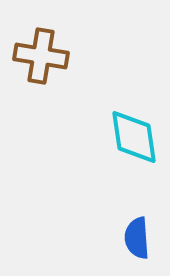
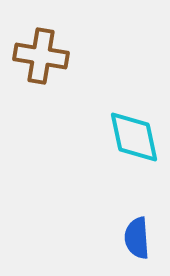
cyan diamond: rotated 4 degrees counterclockwise
